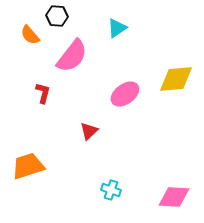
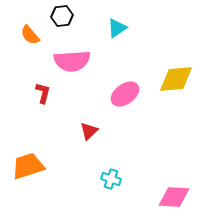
black hexagon: moved 5 px right; rotated 10 degrees counterclockwise
pink semicircle: moved 5 px down; rotated 48 degrees clockwise
cyan cross: moved 11 px up
